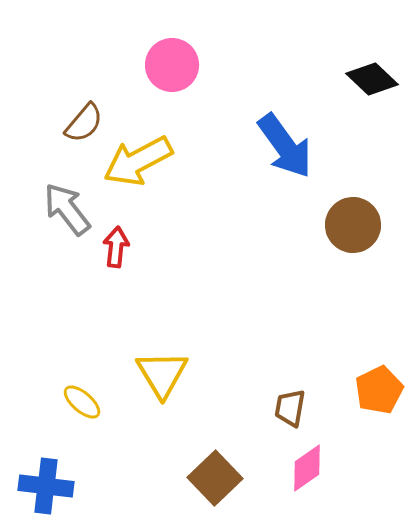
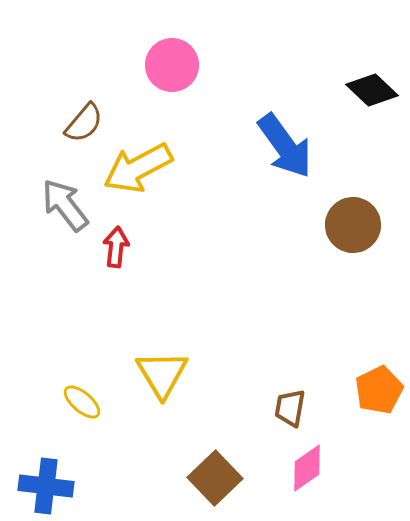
black diamond: moved 11 px down
yellow arrow: moved 7 px down
gray arrow: moved 2 px left, 4 px up
